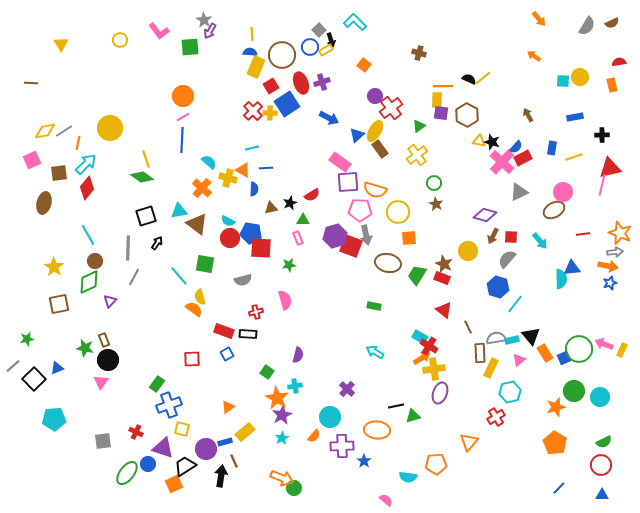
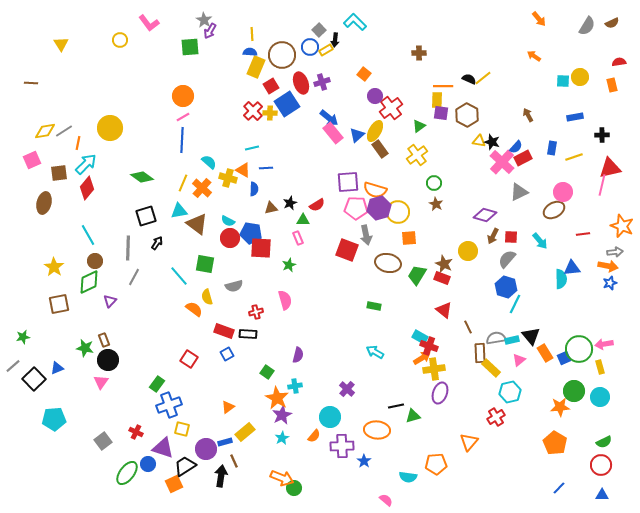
pink L-shape at (159, 31): moved 10 px left, 8 px up
black arrow at (331, 40): moved 4 px right; rotated 24 degrees clockwise
brown cross at (419, 53): rotated 16 degrees counterclockwise
orange square at (364, 65): moved 9 px down
blue arrow at (329, 118): rotated 12 degrees clockwise
yellow line at (146, 159): moved 37 px right, 24 px down; rotated 42 degrees clockwise
pink rectangle at (340, 162): moved 7 px left, 29 px up; rotated 15 degrees clockwise
red semicircle at (312, 195): moved 5 px right, 10 px down
pink pentagon at (360, 210): moved 4 px left, 2 px up
orange star at (620, 233): moved 2 px right, 7 px up
purple hexagon at (335, 236): moved 44 px right, 28 px up
red square at (351, 246): moved 4 px left, 4 px down
green star at (289, 265): rotated 16 degrees counterclockwise
gray semicircle at (243, 280): moved 9 px left, 6 px down
blue hexagon at (498, 287): moved 8 px right
yellow semicircle at (200, 297): moved 7 px right
cyan line at (515, 304): rotated 12 degrees counterclockwise
green star at (27, 339): moved 4 px left, 2 px up
pink arrow at (604, 344): rotated 30 degrees counterclockwise
red cross at (429, 346): rotated 12 degrees counterclockwise
yellow rectangle at (622, 350): moved 22 px left, 17 px down; rotated 40 degrees counterclockwise
red square at (192, 359): moved 3 px left; rotated 36 degrees clockwise
yellow rectangle at (491, 368): rotated 72 degrees counterclockwise
orange star at (556, 407): moved 4 px right; rotated 12 degrees clockwise
gray square at (103, 441): rotated 30 degrees counterclockwise
